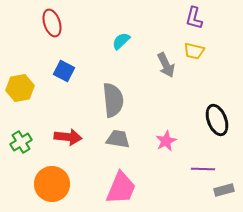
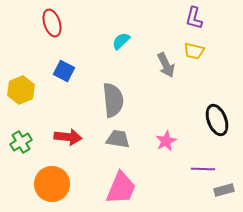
yellow hexagon: moved 1 px right, 2 px down; rotated 12 degrees counterclockwise
